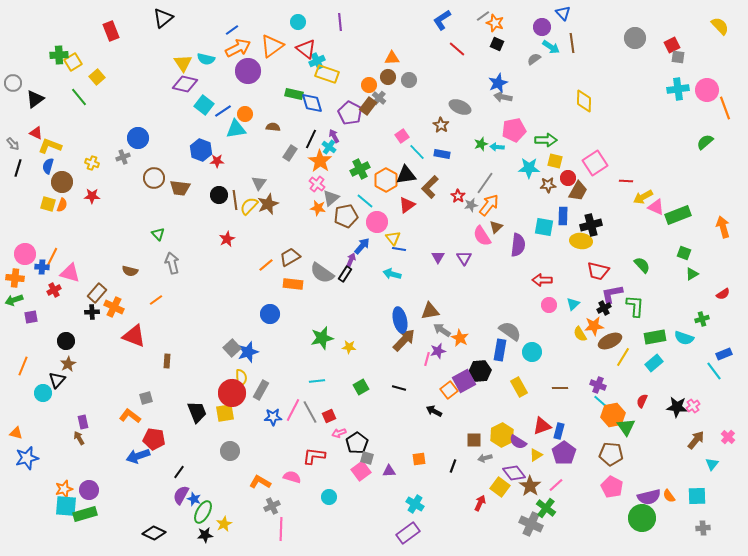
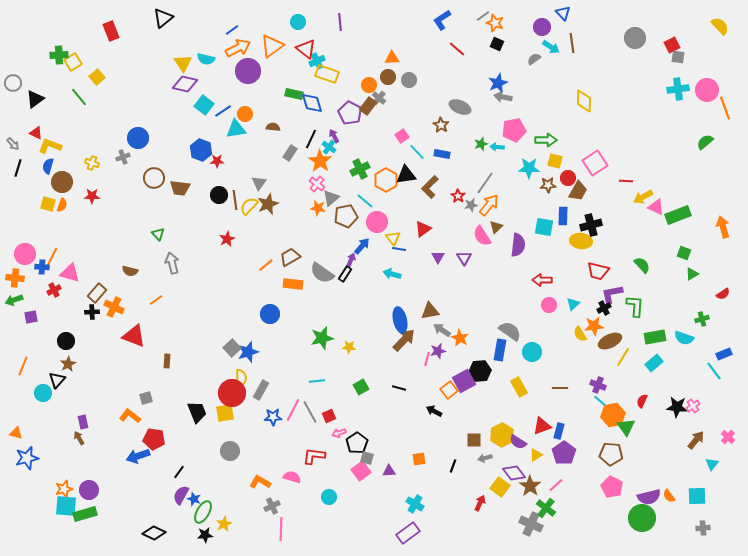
red triangle at (407, 205): moved 16 px right, 24 px down
